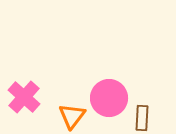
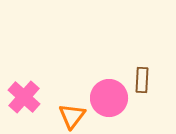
brown rectangle: moved 38 px up
